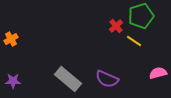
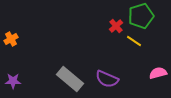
gray rectangle: moved 2 px right
